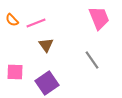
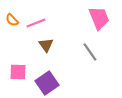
gray line: moved 2 px left, 8 px up
pink square: moved 3 px right
